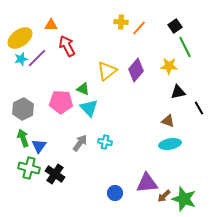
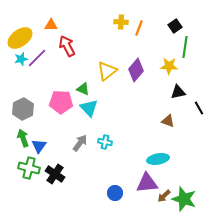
orange line: rotated 21 degrees counterclockwise
green line: rotated 35 degrees clockwise
cyan ellipse: moved 12 px left, 15 px down
